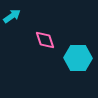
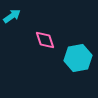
cyan hexagon: rotated 12 degrees counterclockwise
